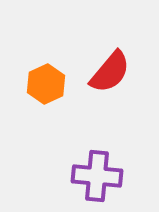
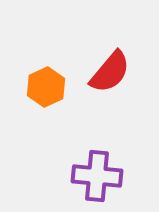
orange hexagon: moved 3 px down
